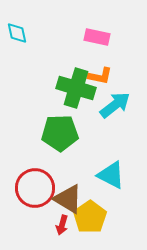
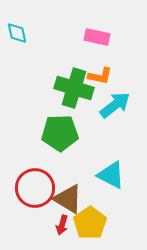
green cross: moved 2 px left
yellow pentagon: moved 6 px down
